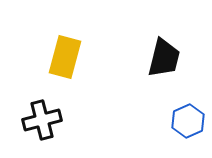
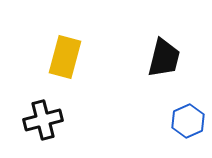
black cross: moved 1 px right
